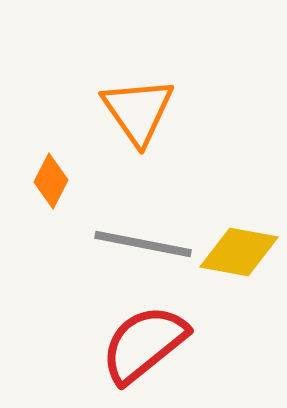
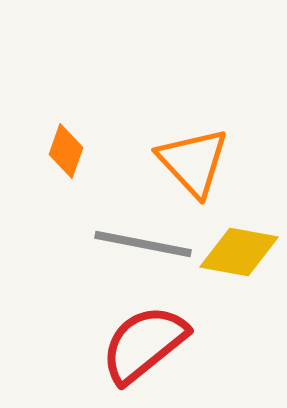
orange triangle: moved 55 px right, 51 px down; rotated 8 degrees counterclockwise
orange diamond: moved 15 px right, 30 px up; rotated 8 degrees counterclockwise
